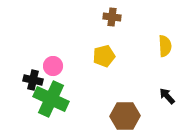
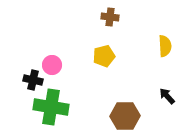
brown cross: moved 2 px left
pink circle: moved 1 px left, 1 px up
green cross: moved 8 px down; rotated 16 degrees counterclockwise
